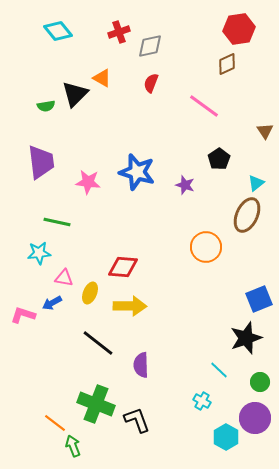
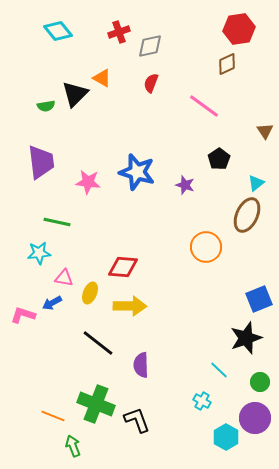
orange line: moved 2 px left, 7 px up; rotated 15 degrees counterclockwise
